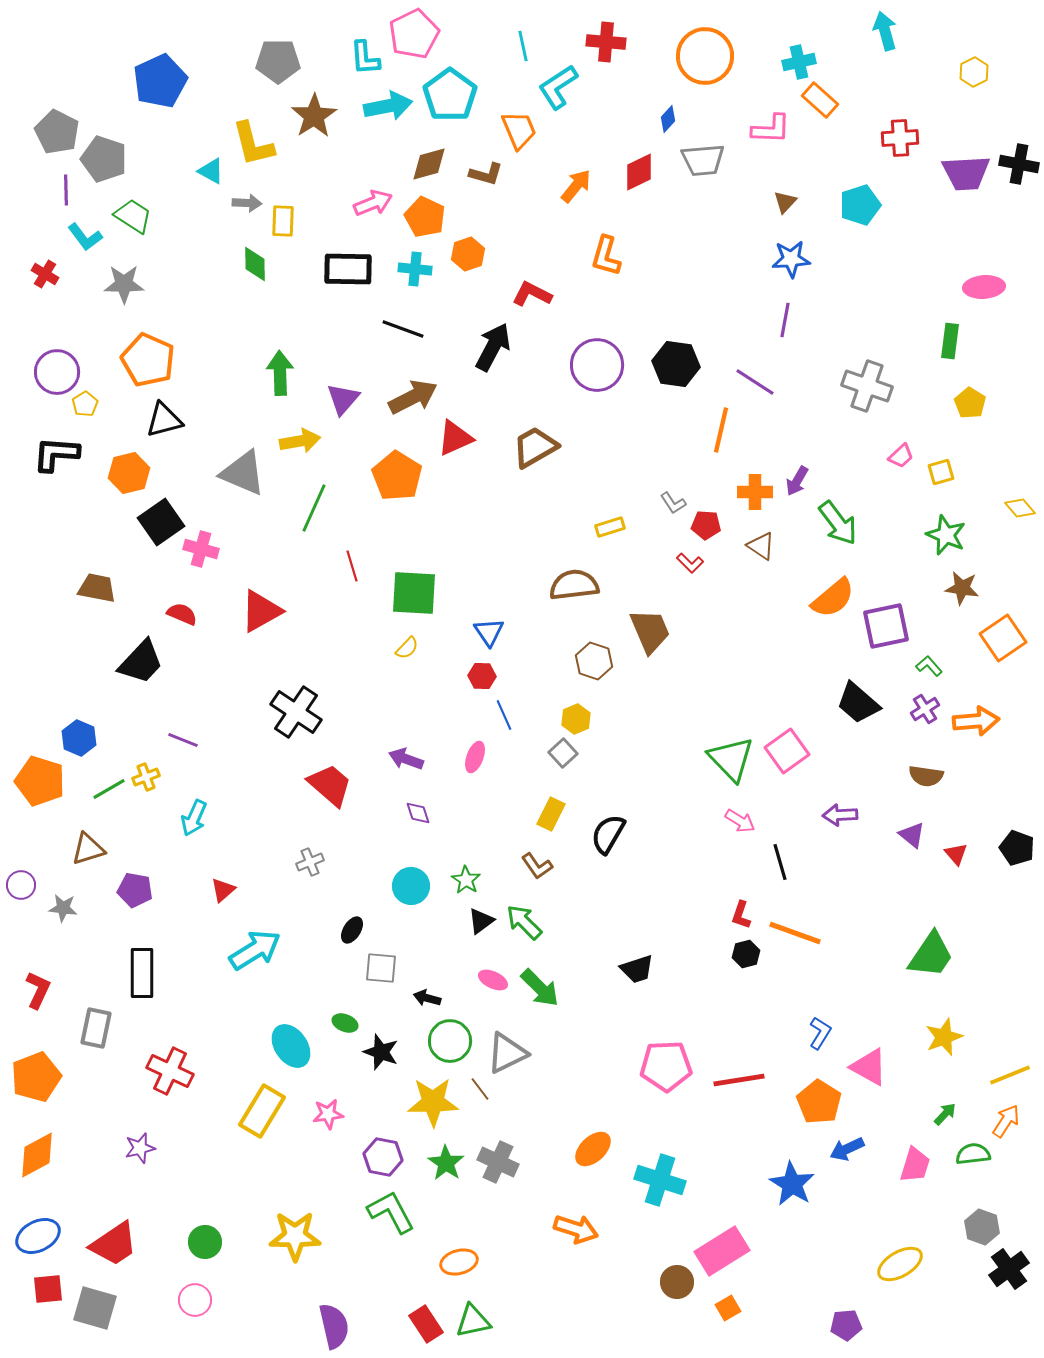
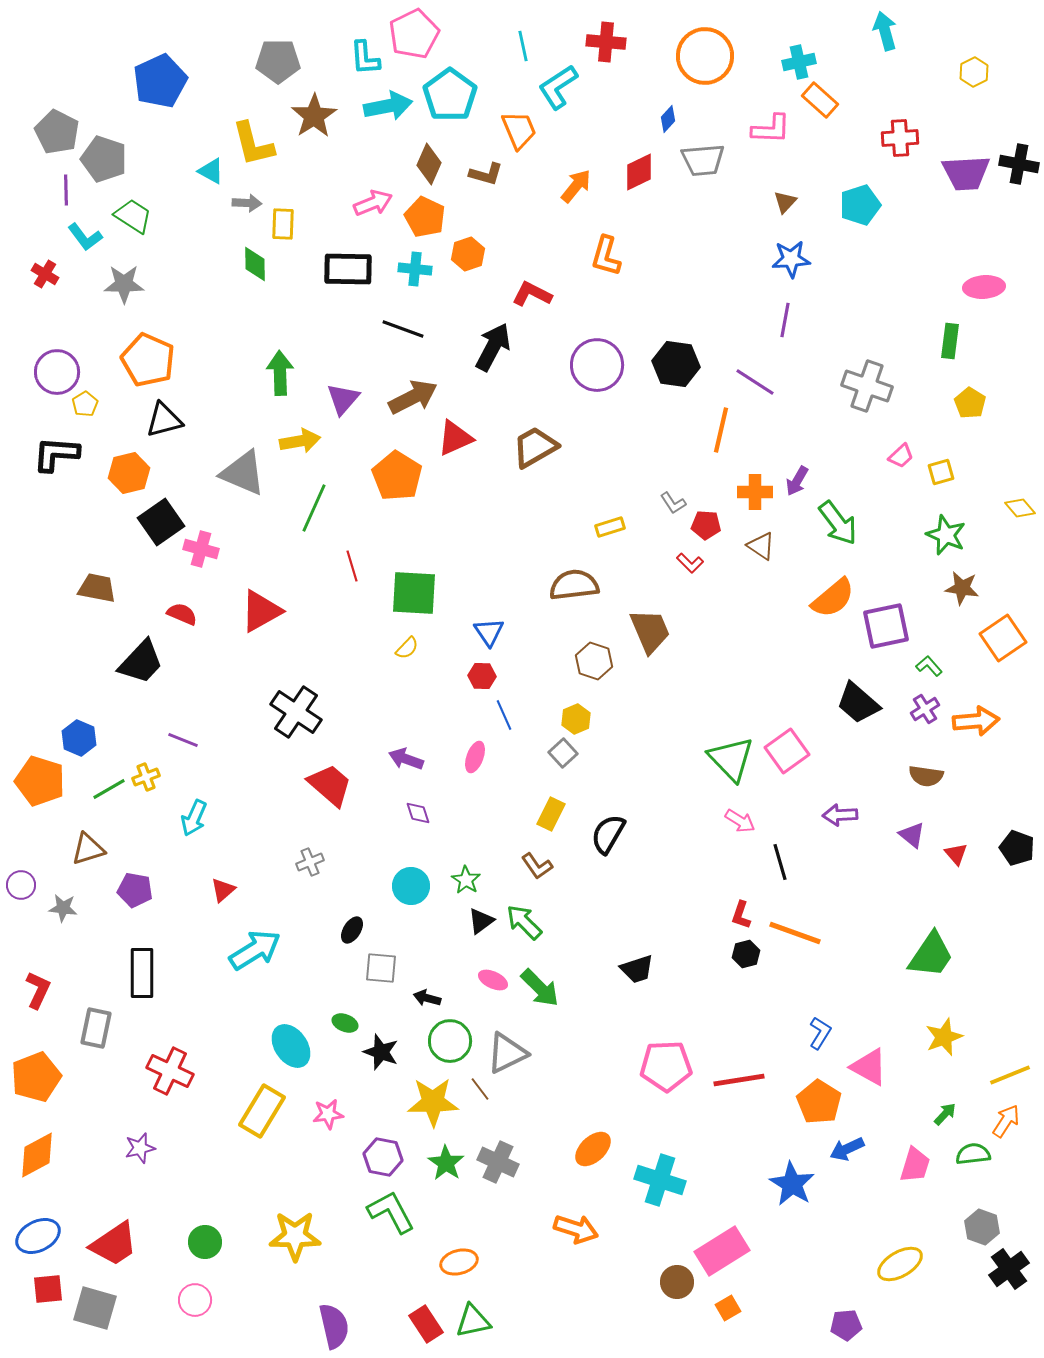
brown diamond at (429, 164): rotated 51 degrees counterclockwise
yellow rectangle at (283, 221): moved 3 px down
